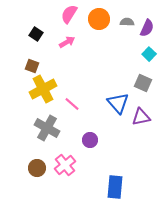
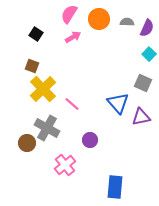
pink arrow: moved 6 px right, 5 px up
yellow cross: rotated 16 degrees counterclockwise
brown circle: moved 10 px left, 25 px up
